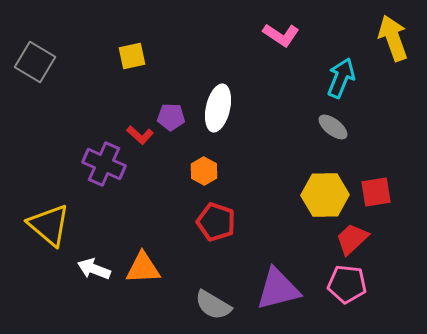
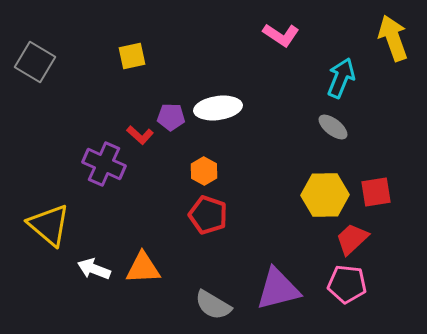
white ellipse: rotated 69 degrees clockwise
red pentagon: moved 8 px left, 7 px up
